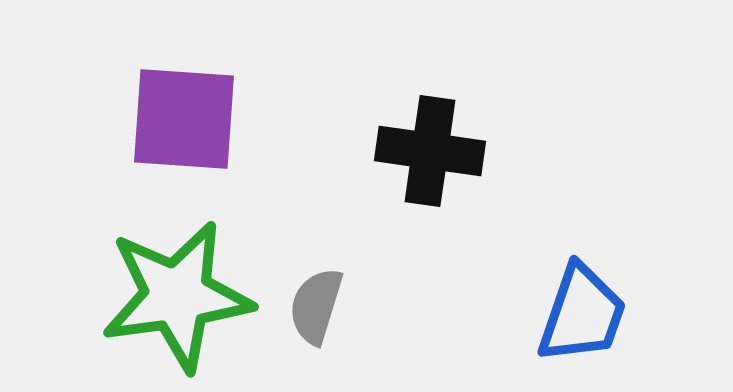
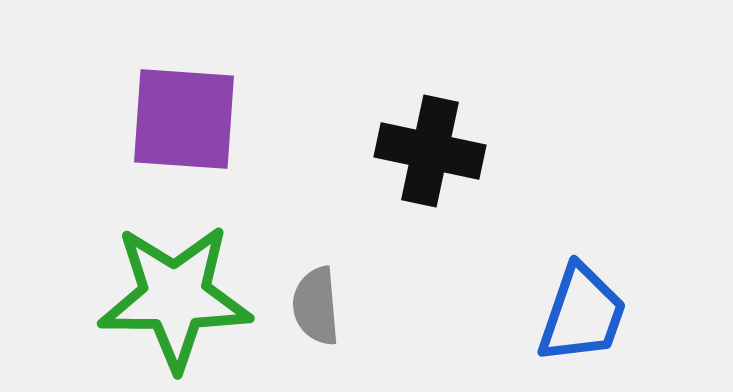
black cross: rotated 4 degrees clockwise
green star: moved 2 px left, 1 px down; rotated 8 degrees clockwise
gray semicircle: rotated 22 degrees counterclockwise
